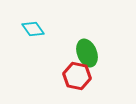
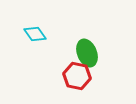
cyan diamond: moved 2 px right, 5 px down
